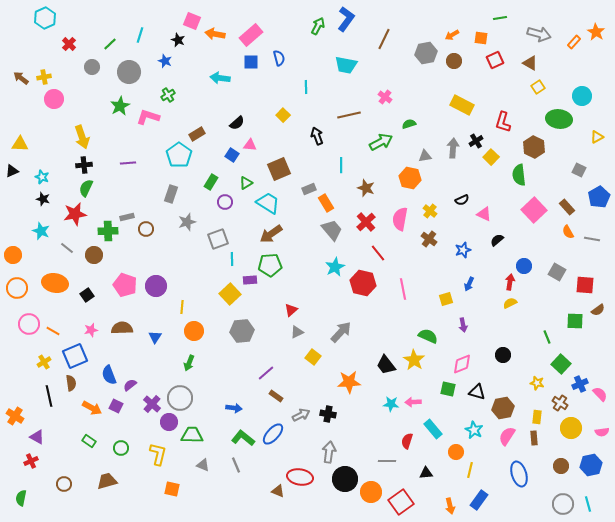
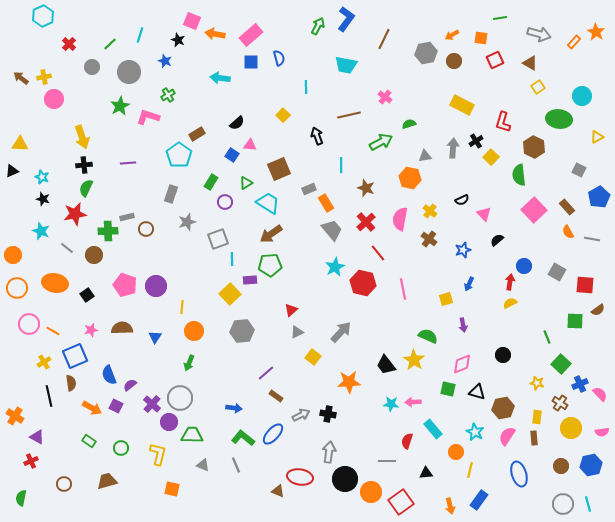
cyan hexagon at (45, 18): moved 2 px left, 2 px up
pink triangle at (484, 214): rotated 21 degrees clockwise
cyan star at (474, 430): moved 1 px right, 2 px down
